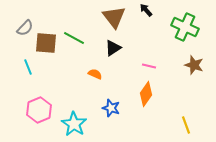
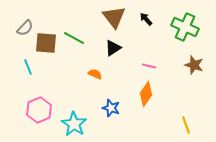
black arrow: moved 9 px down
